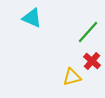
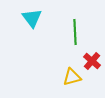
cyan triangle: rotated 30 degrees clockwise
green line: moved 13 px left; rotated 45 degrees counterclockwise
